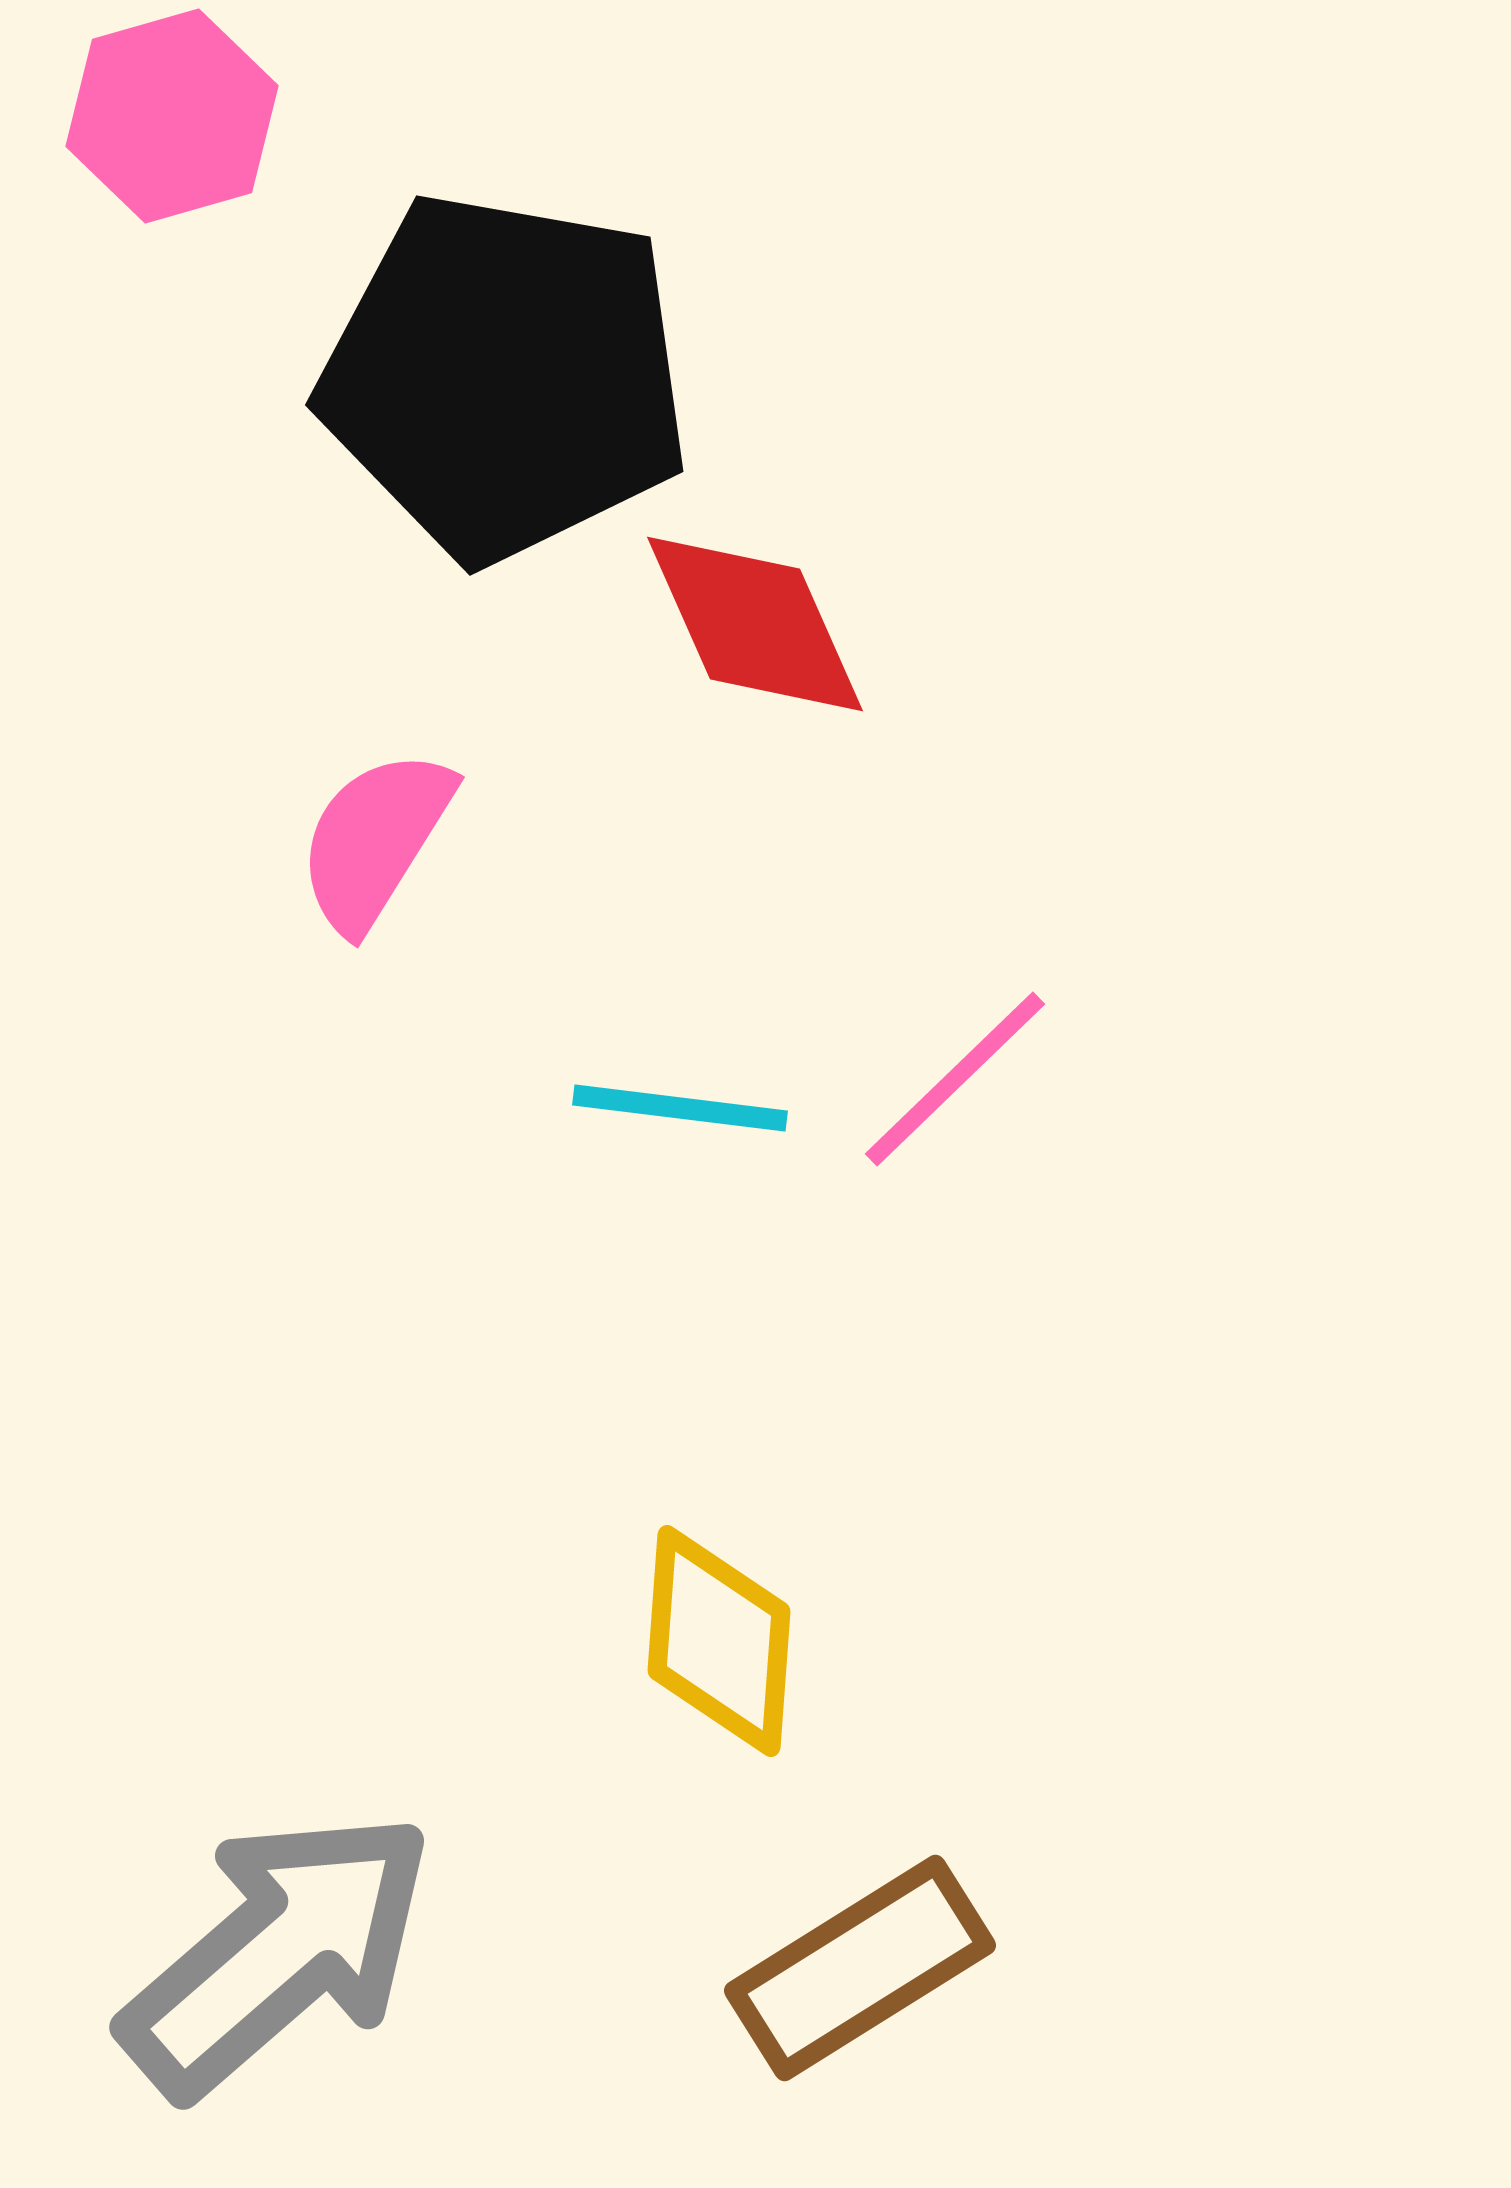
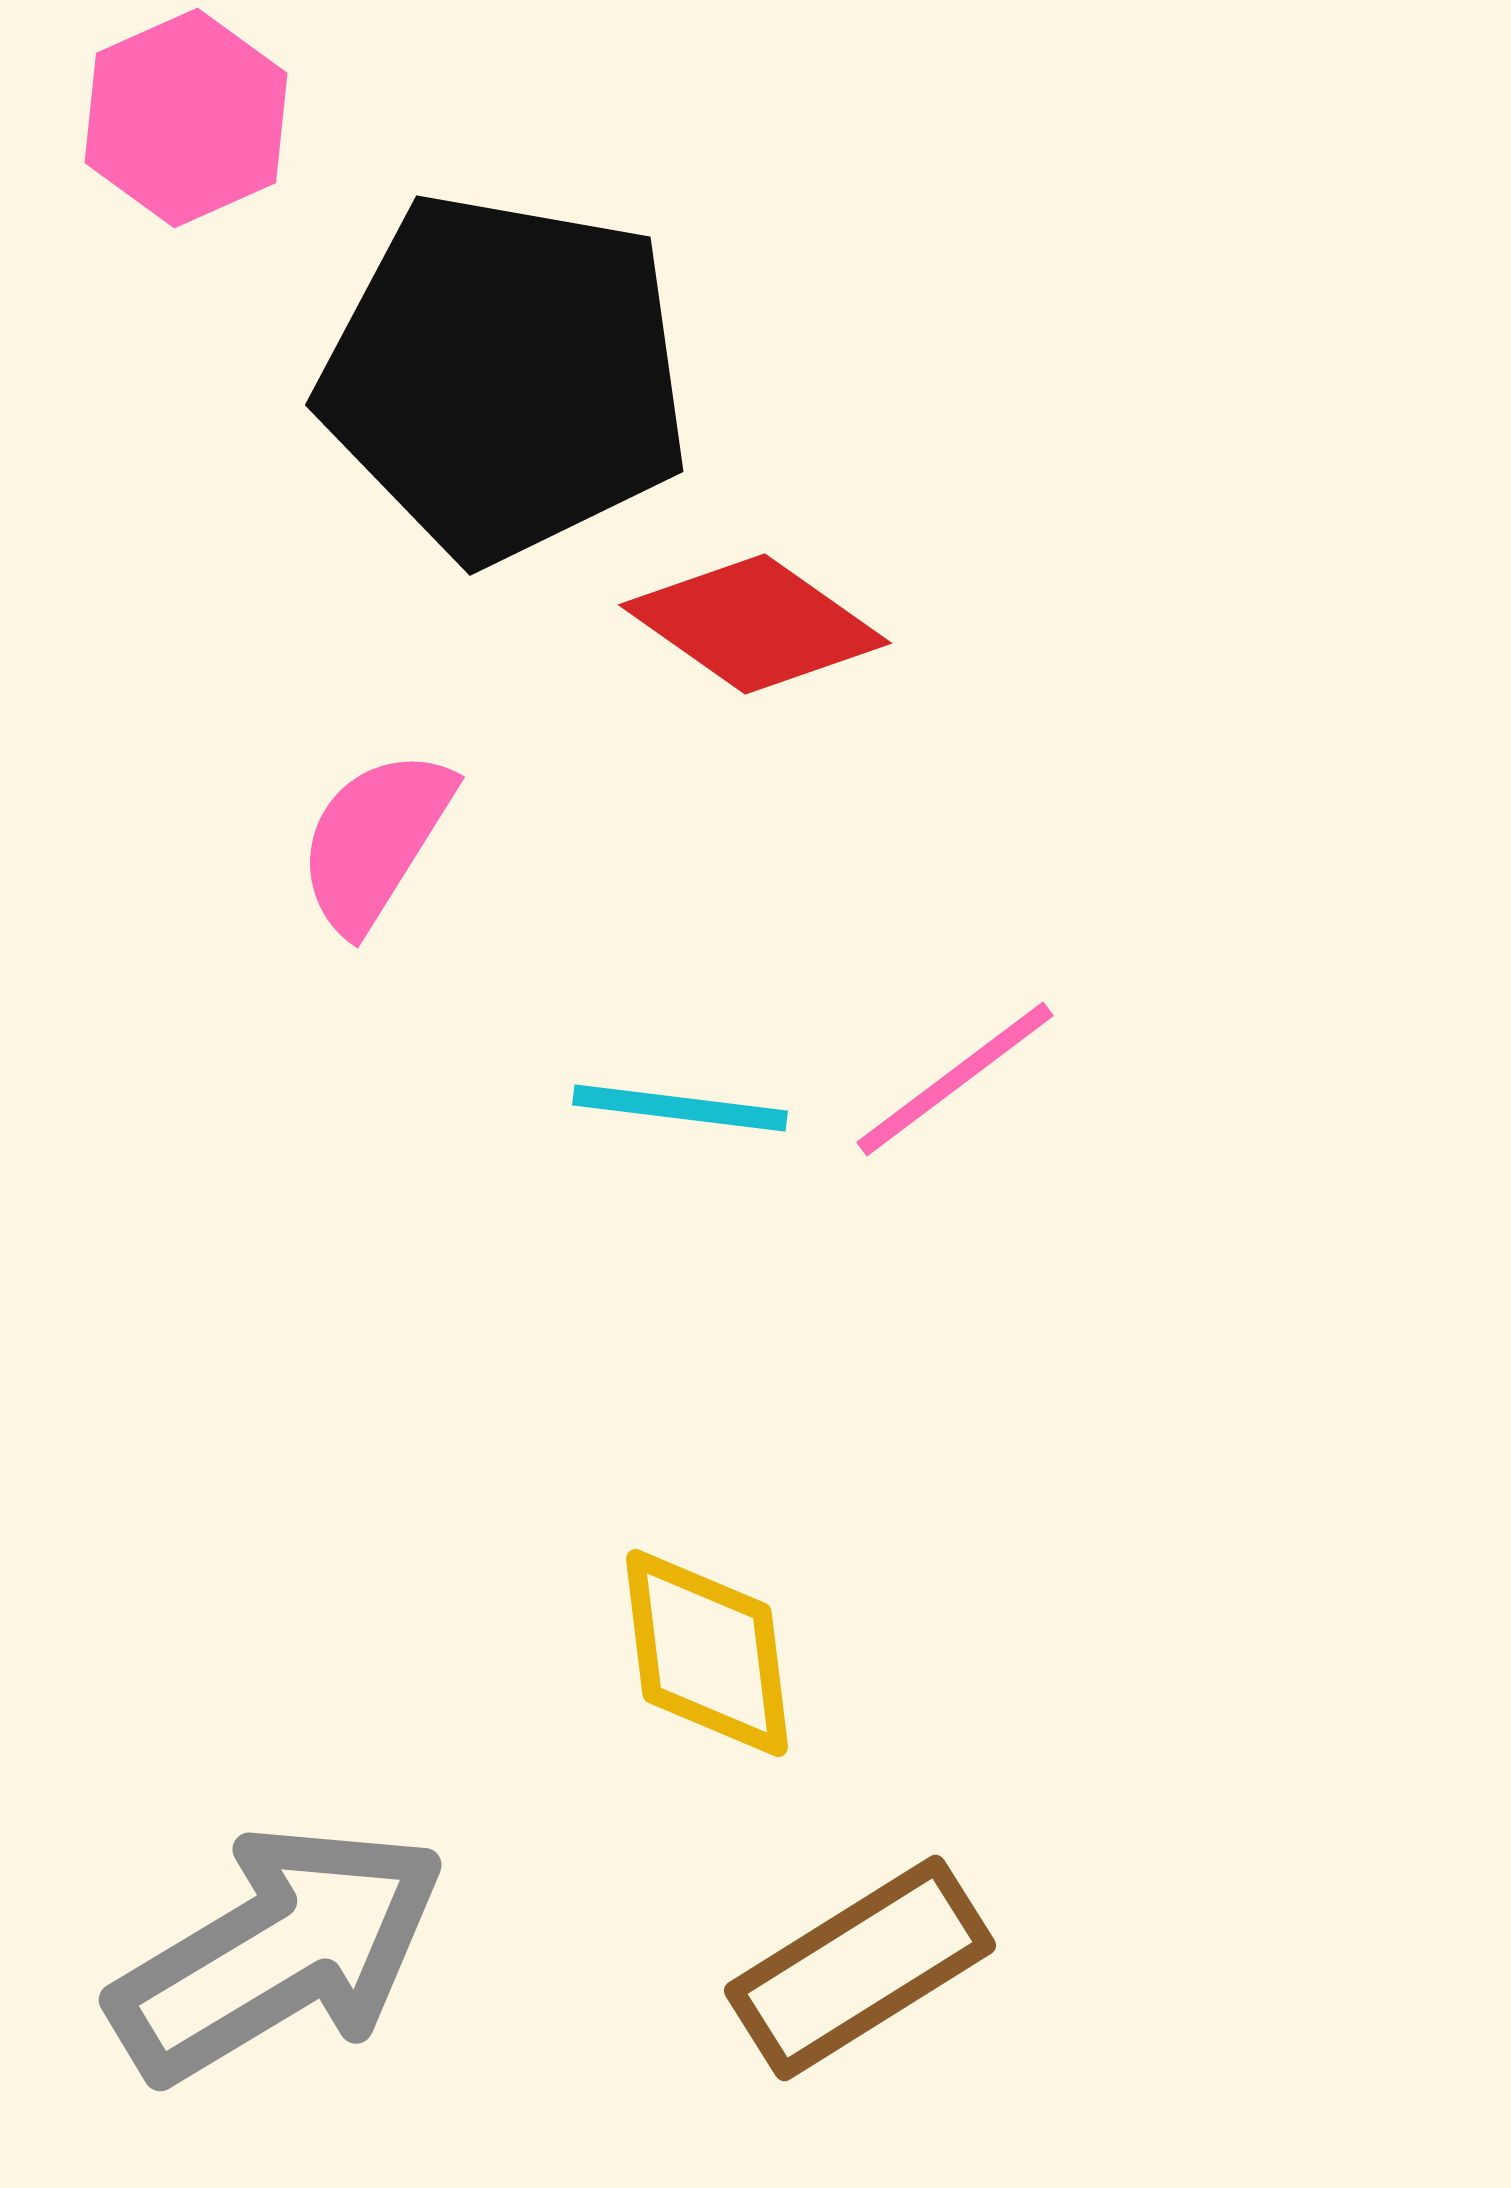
pink hexagon: moved 14 px right, 2 px down; rotated 8 degrees counterclockwise
red diamond: rotated 31 degrees counterclockwise
pink line: rotated 7 degrees clockwise
yellow diamond: moved 12 px left, 12 px down; rotated 11 degrees counterclockwise
gray arrow: rotated 10 degrees clockwise
